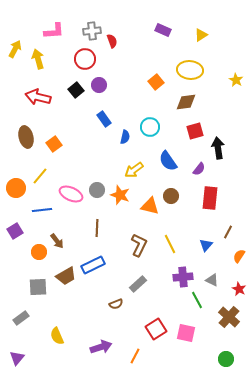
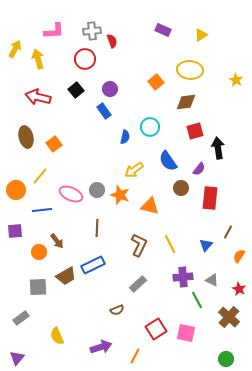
purple circle at (99, 85): moved 11 px right, 4 px down
blue rectangle at (104, 119): moved 8 px up
orange circle at (16, 188): moved 2 px down
brown circle at (171, 196): moved 10 px right, 8 px up
purple square at (15, 231): rotated 28 degrees clockwise
brown semicircle at (116, 304): moved 1 px right, 6 px down
